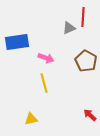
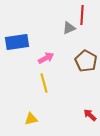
red line: moved 1 px left, 2 px up
pink arrow: rotated 49 degrees counterclockwise
